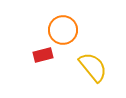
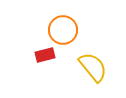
red rectangle: moved 2 px right
